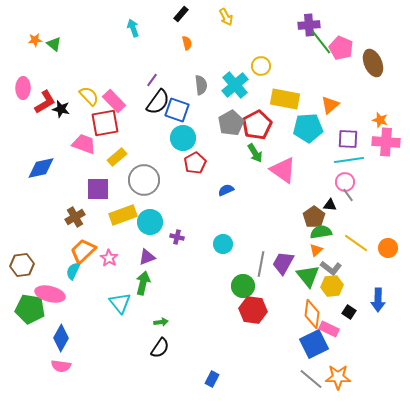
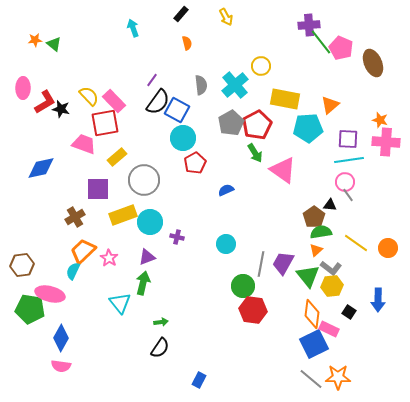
blue square at (177, 110): rotated 10 degrees clockwise
cyan circle at (223, 244): moved 3 px right
blue rectangle at (212, 379): moved 13 px left, 1 px down
